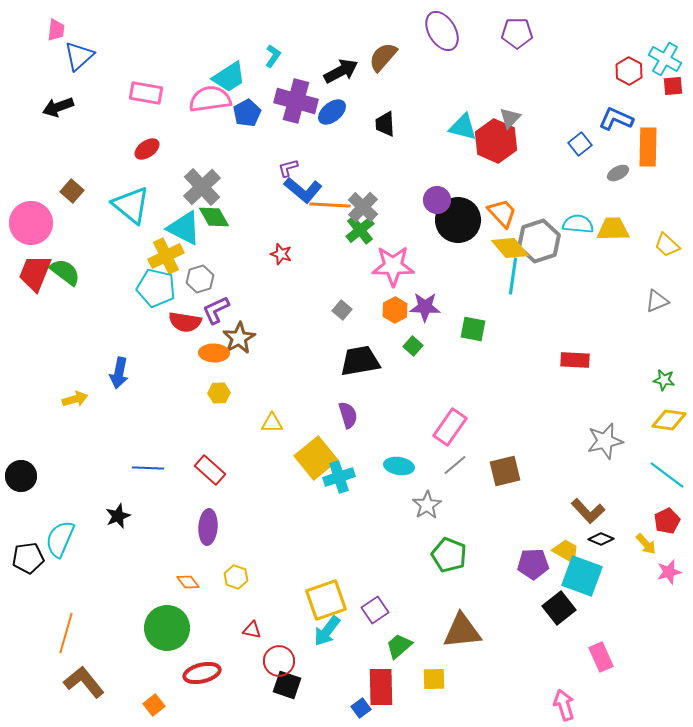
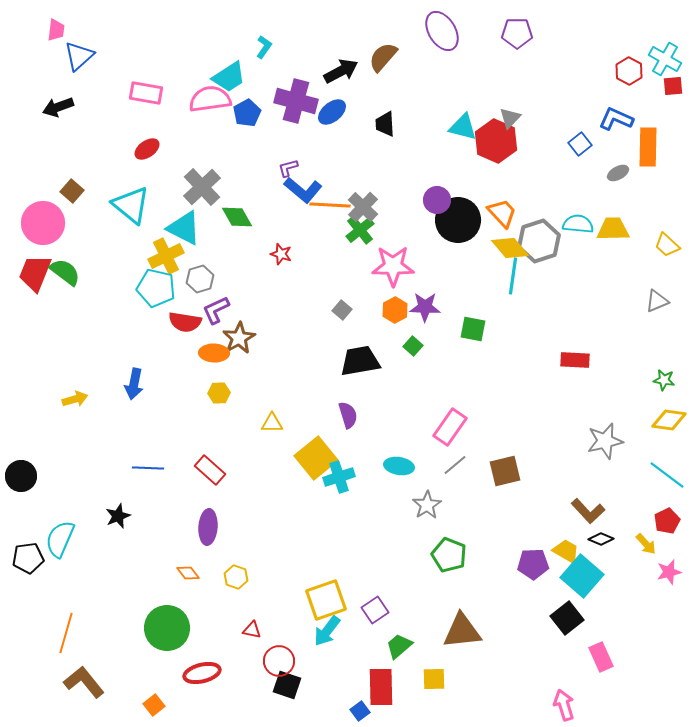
cyan L-shape at (273, 56): moved 9 px left, 9 px up
green diamond at (214, 217): moved 23 px right
pink circle at (31, 223): moved 12 px right
blue arrow at (119, 373): moved 15 px right, 11 px down
cyan square at (582, 576): rotated 21 degrees clockwise
orange diamond at (188, 582): moved 9 px up
black square at (559, 608): moved 8 px right, 10 px down
blue square at (361, 708): moved 1 px left, 3 px down
